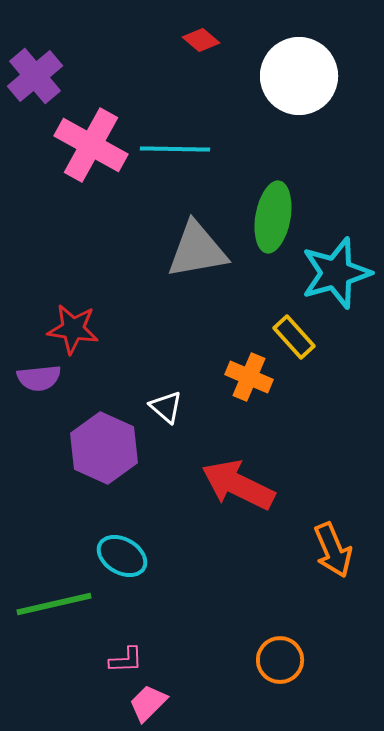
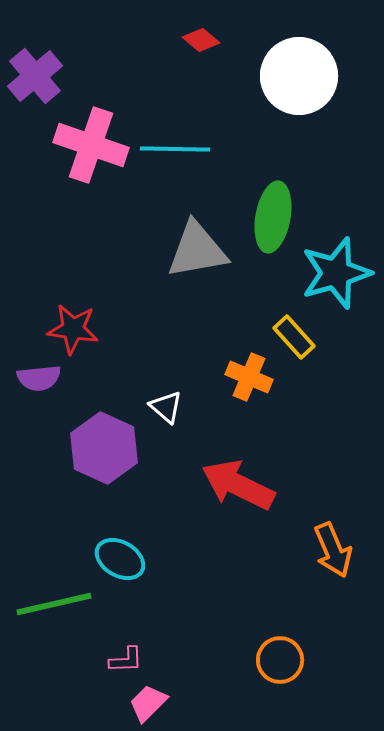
pink cross: rotated 10 degrees counterclockwise
cyan ellipse: moved 2 px left, 3 px down
